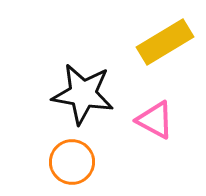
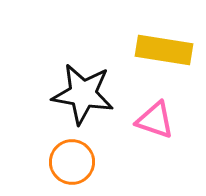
yellow rectangle: moved 1 px left, 8 px down; rotated 40 degrees clockwise
pink triangle: rotated 9 degrees counterclockwise
